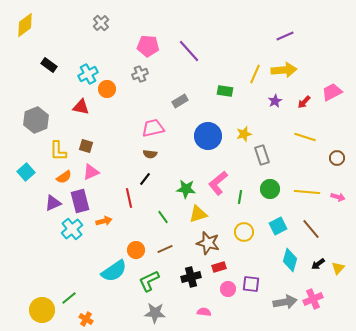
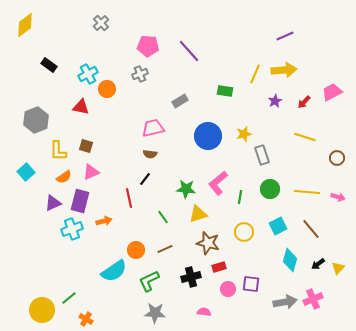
purple rectangle at (80, 201): rotated 30 degrees clockwise
cyan cross at (72, 229): rotated 20 degrees clockwise
